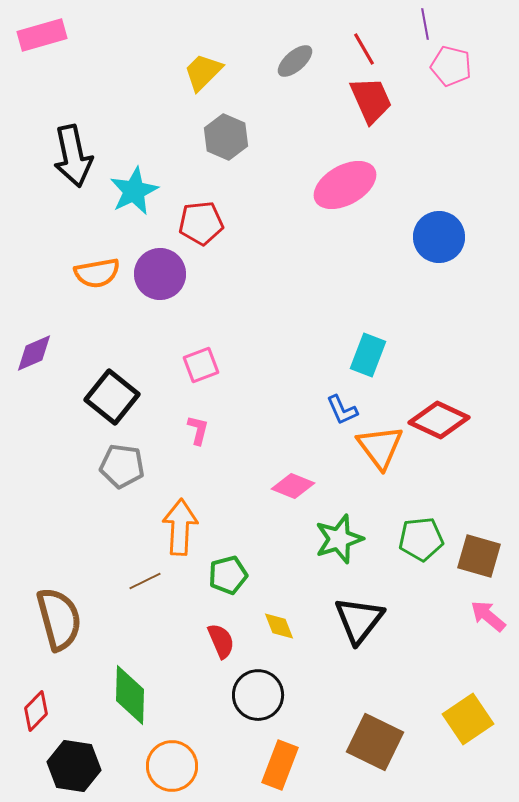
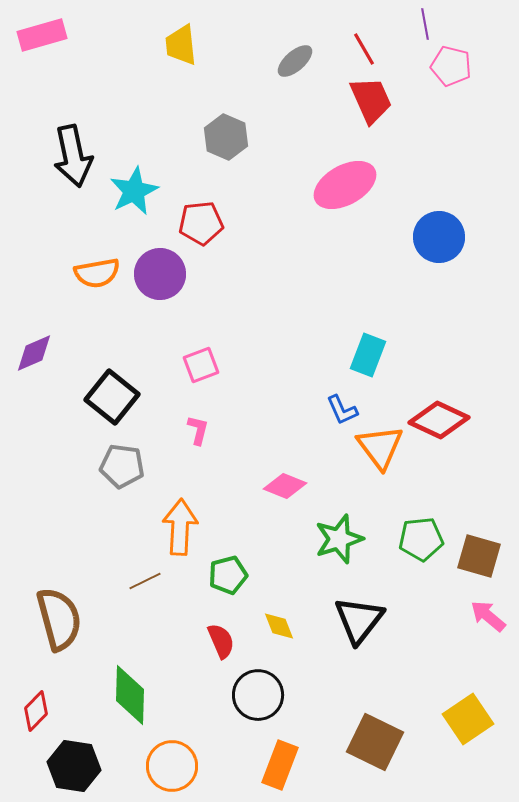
yellow trapezoid at (203, 72): moved 22 px left, 27 px up; rotated 51 degrees counterclockwise
pink diamond at (293, 486): moved 8 px left
